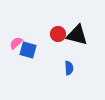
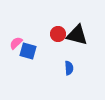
blue square: moved 1 px down
